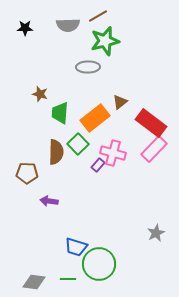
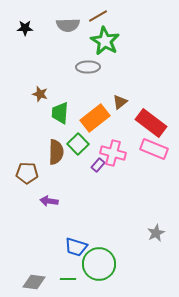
green star: rotated 28 degrees counterclockwise
pink rectangle: rotated 68 degrees clockwise
